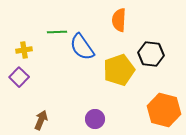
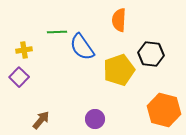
brown arrow: rotated 18 degrees clockwise
